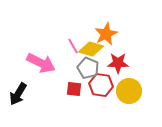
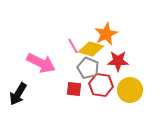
red star: moved 2 px up
yellow circle: moved 1 px right, 1 px up
